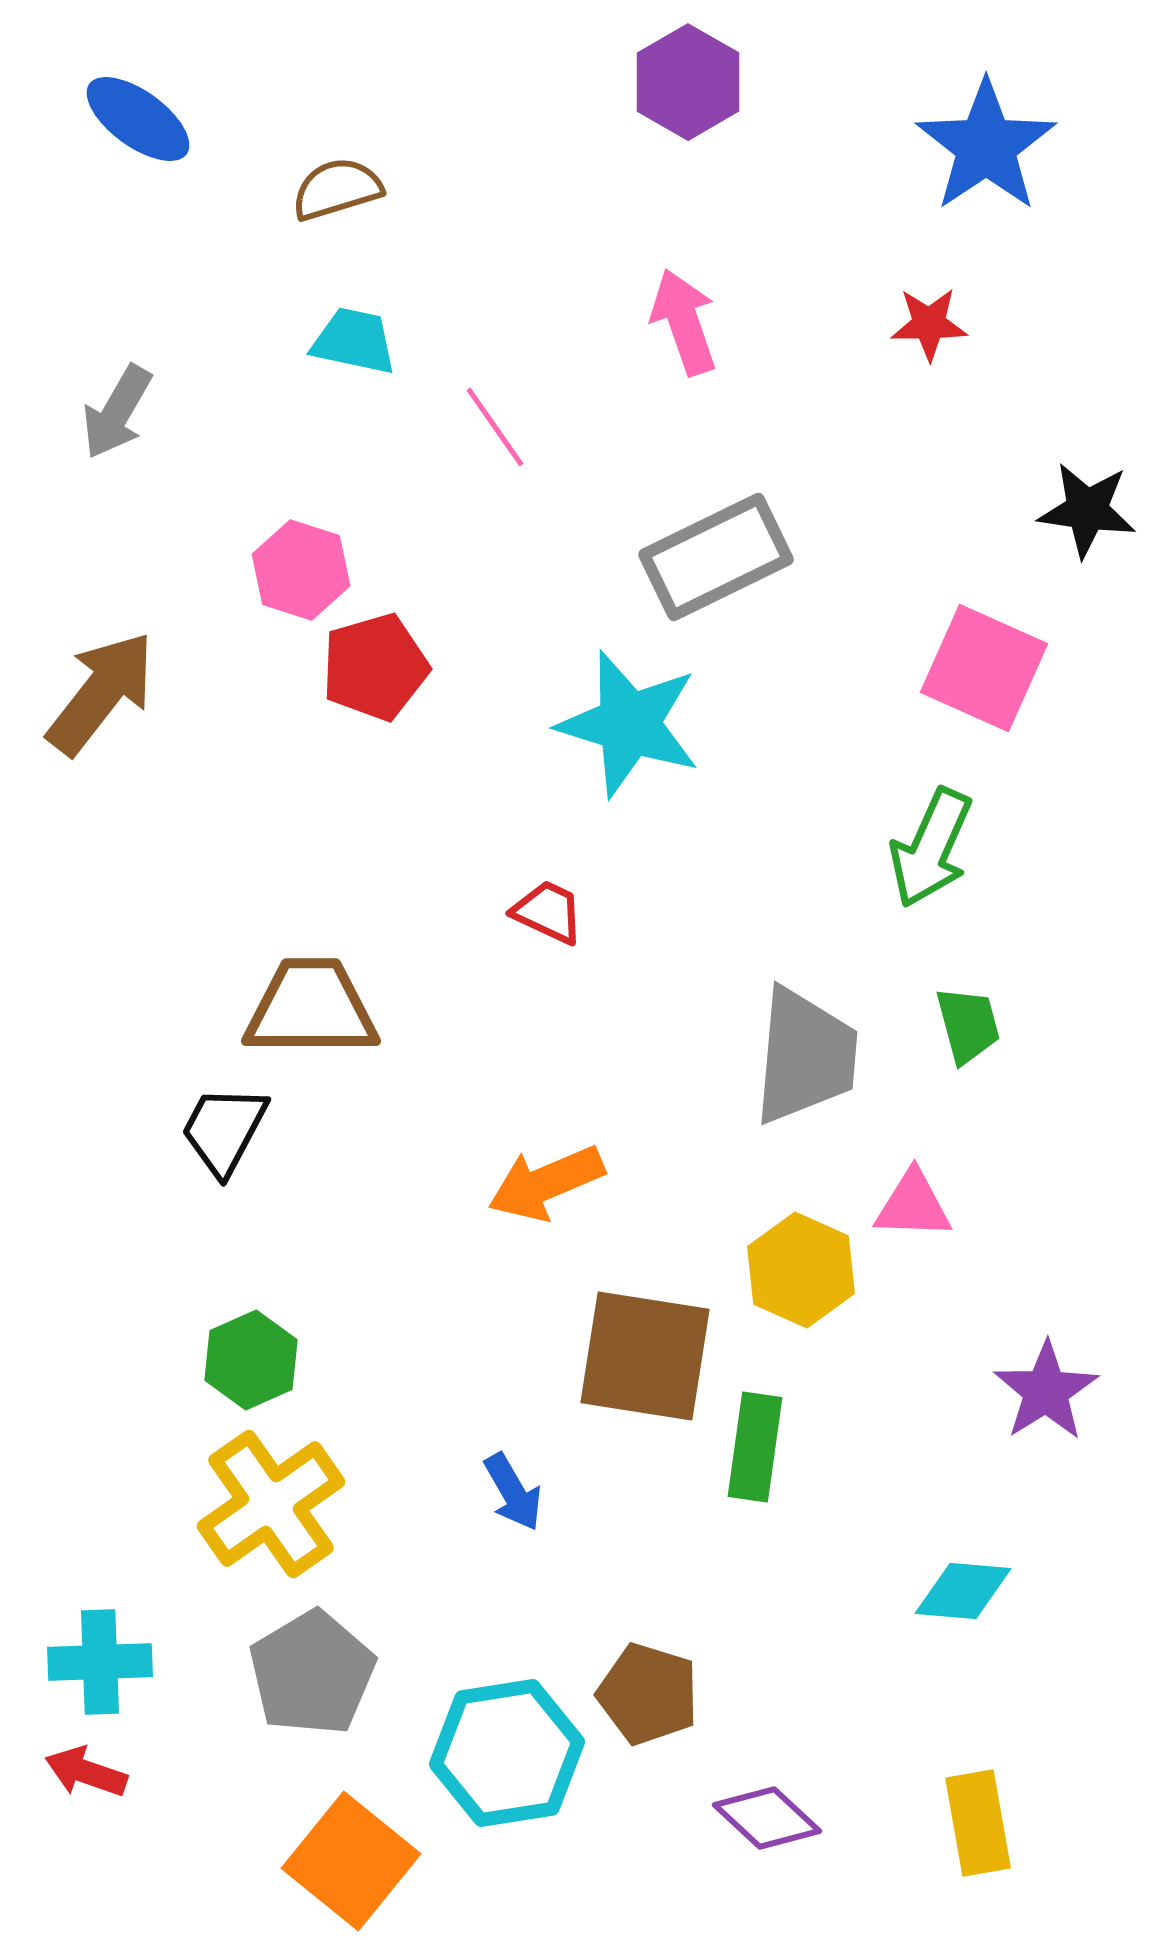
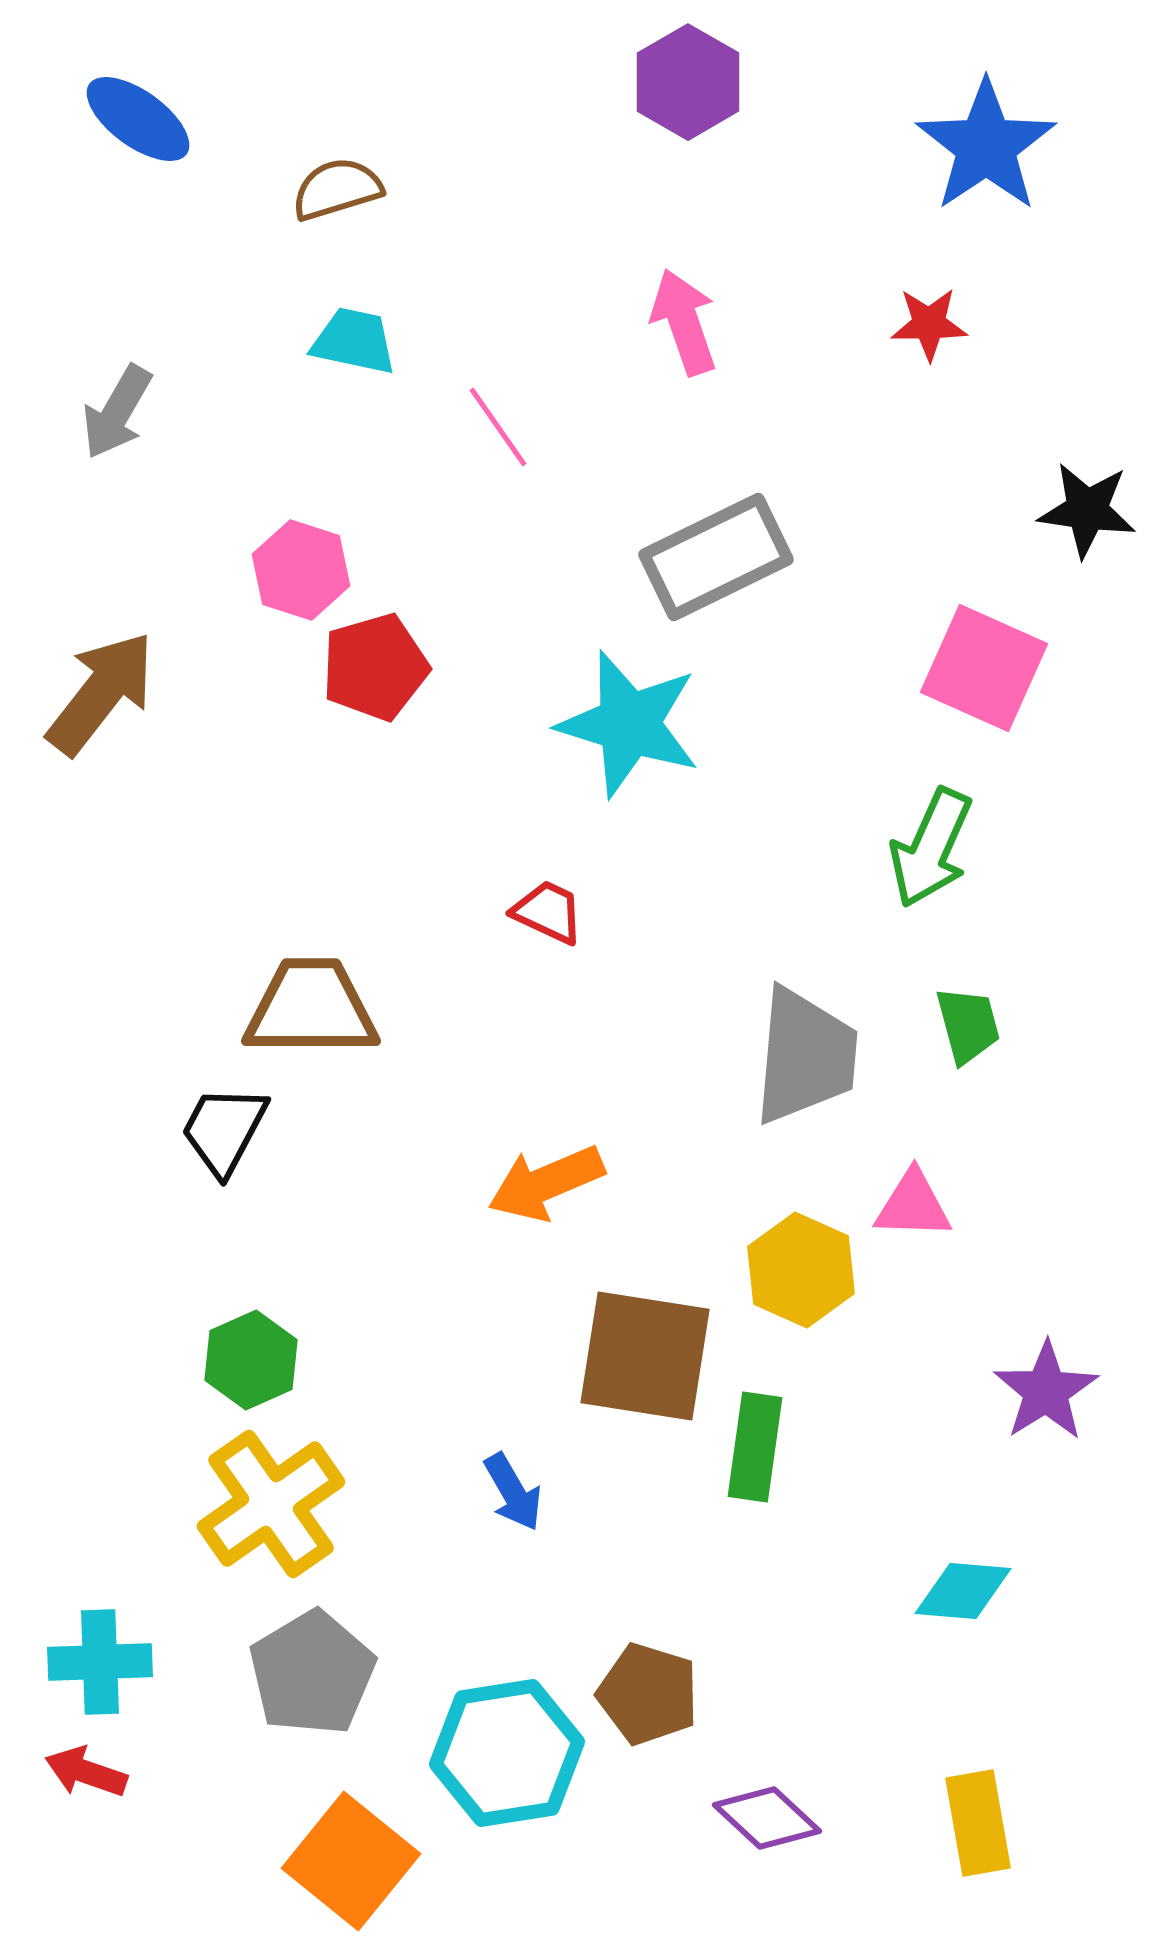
pink line: moved 3 px right
